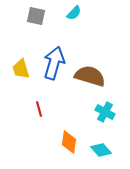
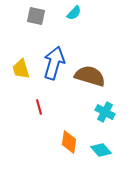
red line: moved 2 px up
